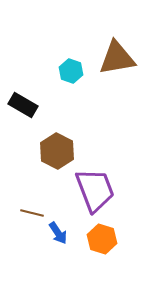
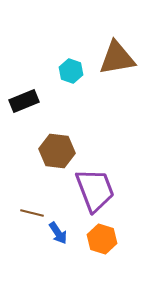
black rectangle: moved 1 px right, 4 px up; rotated 52 degrees counterclockwise
brown hexagon: rotated 20 degrees counterclockwise
